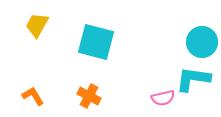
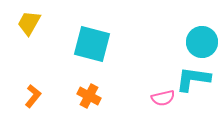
yellow trapezoid: moved 8 px left, 2 px up
cyan square: moved 4 px left, 2 px down
orange L-shape: rotated 70 degrees clockwise
